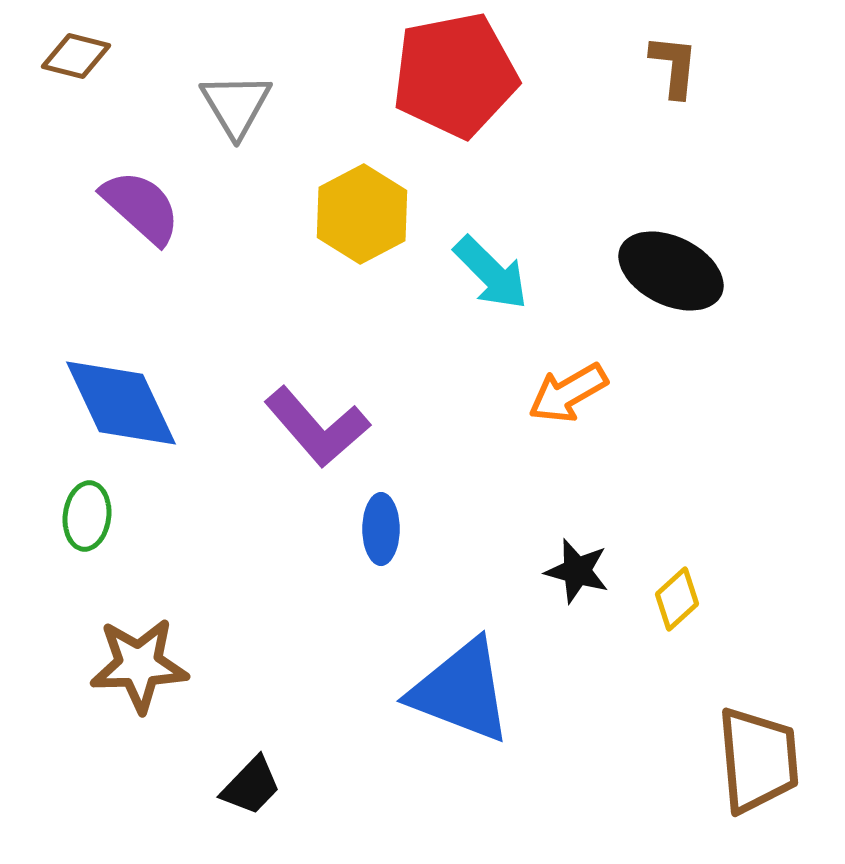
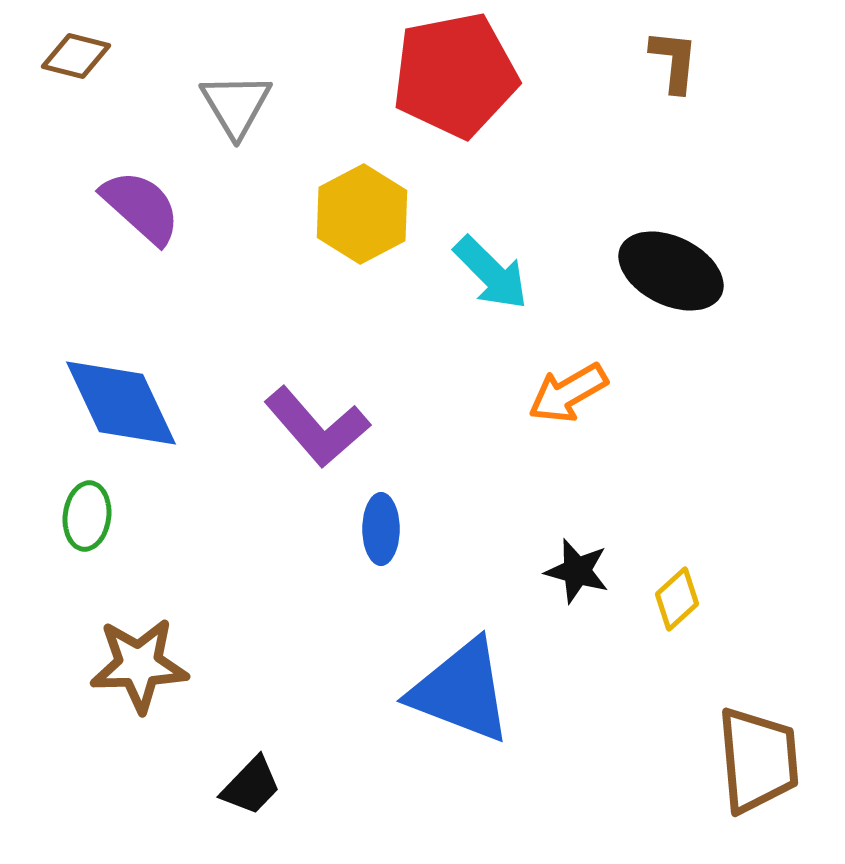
brown L-shape: moved 5 px up
